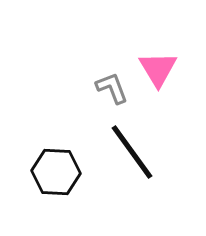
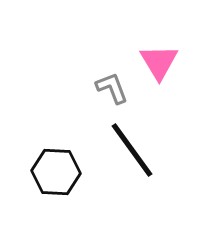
pink triangle: moved 1 px right, 7 px up
black line: moved 2 px up
